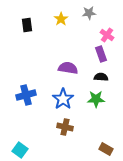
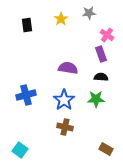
blue star: moved 1 px right, 1 px down
